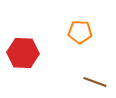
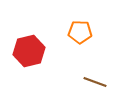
red hexagon: moved 6 px right, 2 px up; rotated 16 degrees counterclockwise
